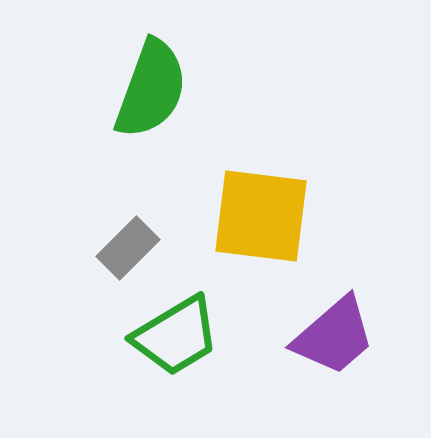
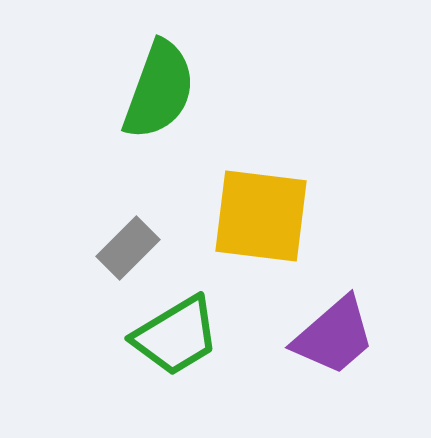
green semicircle: moved 8 px right, 1 px down
